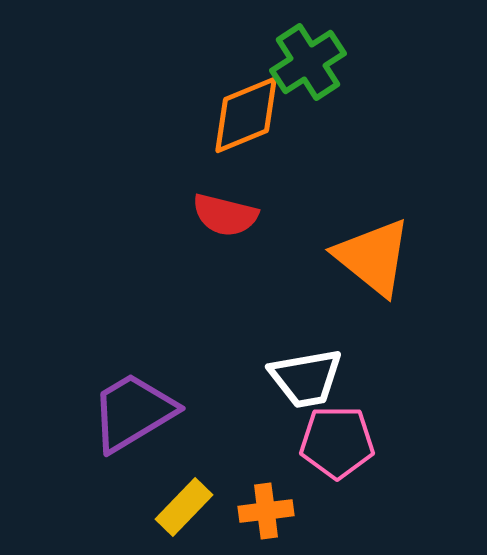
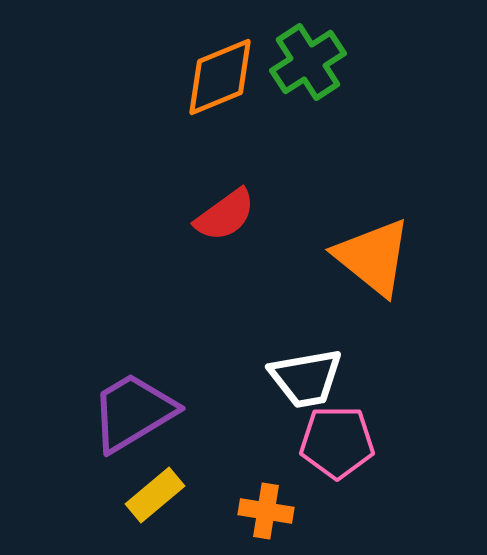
orange diamond: moved 26 px left, 38 px up
red semicircle: rotated 50 degrees counterclockwise
yellow rectangle: moved 29 px left, 12 px up; rotated 6 degrees clockwise
orange cross: rotated 16 degrees clockwise
